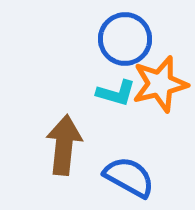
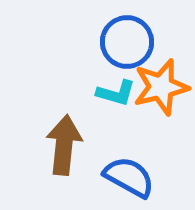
blue circle: moved 2 px right, 3 px down
orange star: moved 1 px right, 3 px down
